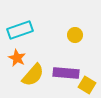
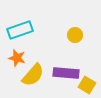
orange star: rotated 12 degrees counterclockwise
